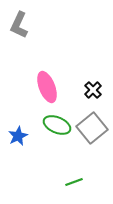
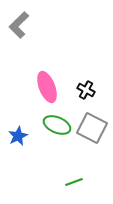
gray L-shape: rotated 20 degrees clockwise
black cross: moved 7 px left; rotated 18 degrees counterclockwise
gray square: rotated 24 degrees counterclockwise
